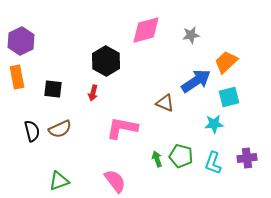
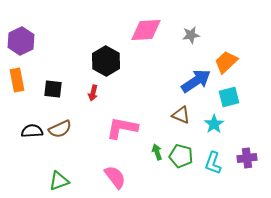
pink diamond: rotated 12 degrees clockwise
orange rectangle: moved 3 px down
brown triangle: moved 16 px right, 12 px down
cyan star: rotated 30 degrees counterclockwise
black semicircle: rotated 80 degrees counterclockwise
green arrow: moved 7 px up
pink semicircle: moved 4 px up
